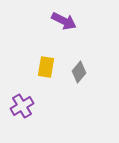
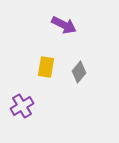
purple arrow: moved 4 px down
